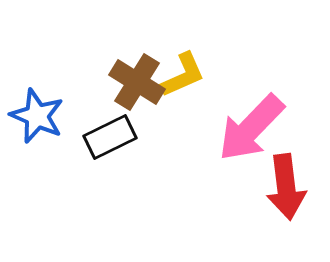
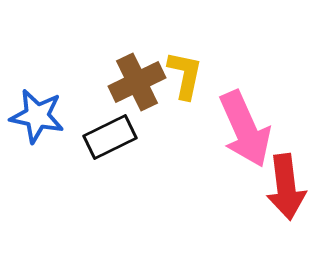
yellow L-shape: moved 2 px right; rotated 54 degrees counterclockwise
brown cross: rotated 32 degrees clockwise
blue star: rotated 12 degrees counterclockwise
pink arrow: moved 6 px left, 1 px down; rotated 68 degrees counterclockwise
